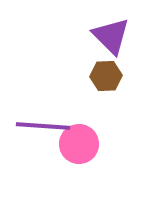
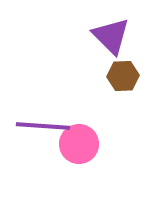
brown hexagon: moved 17 px right
